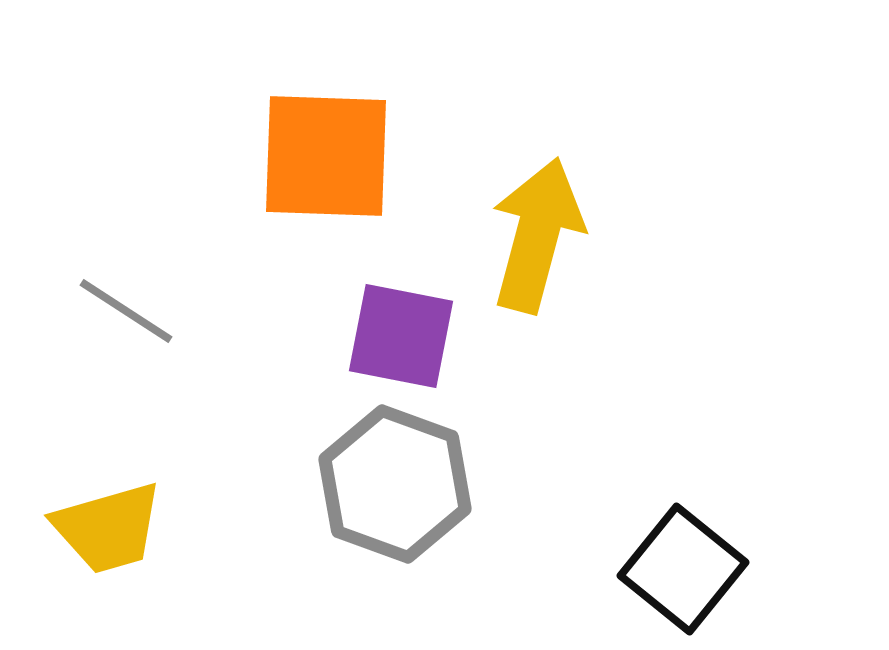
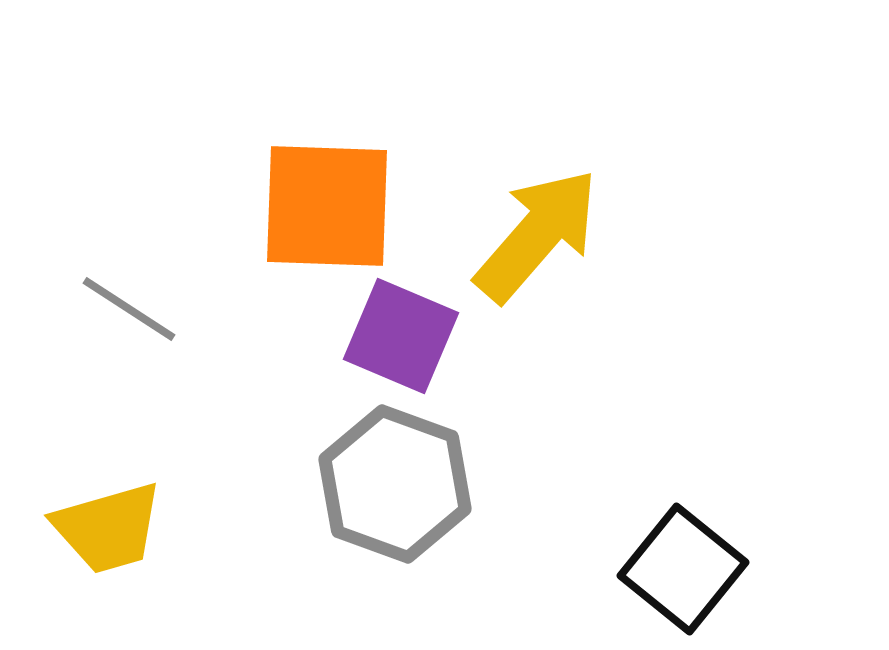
orange square: moved 1 px right, 50 px down
yellow arrow: rotated 26 degrees clockwise
gray line: moved 3 px right, 2 px up
purple square: rotated 12 degrees clockwise
